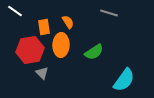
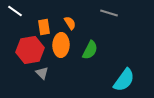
orange semicircle: moved 2 px right, 1 px down
green semicircle: moved 4 px left, 2 px up; rotated 30 degrees counterclockwise
